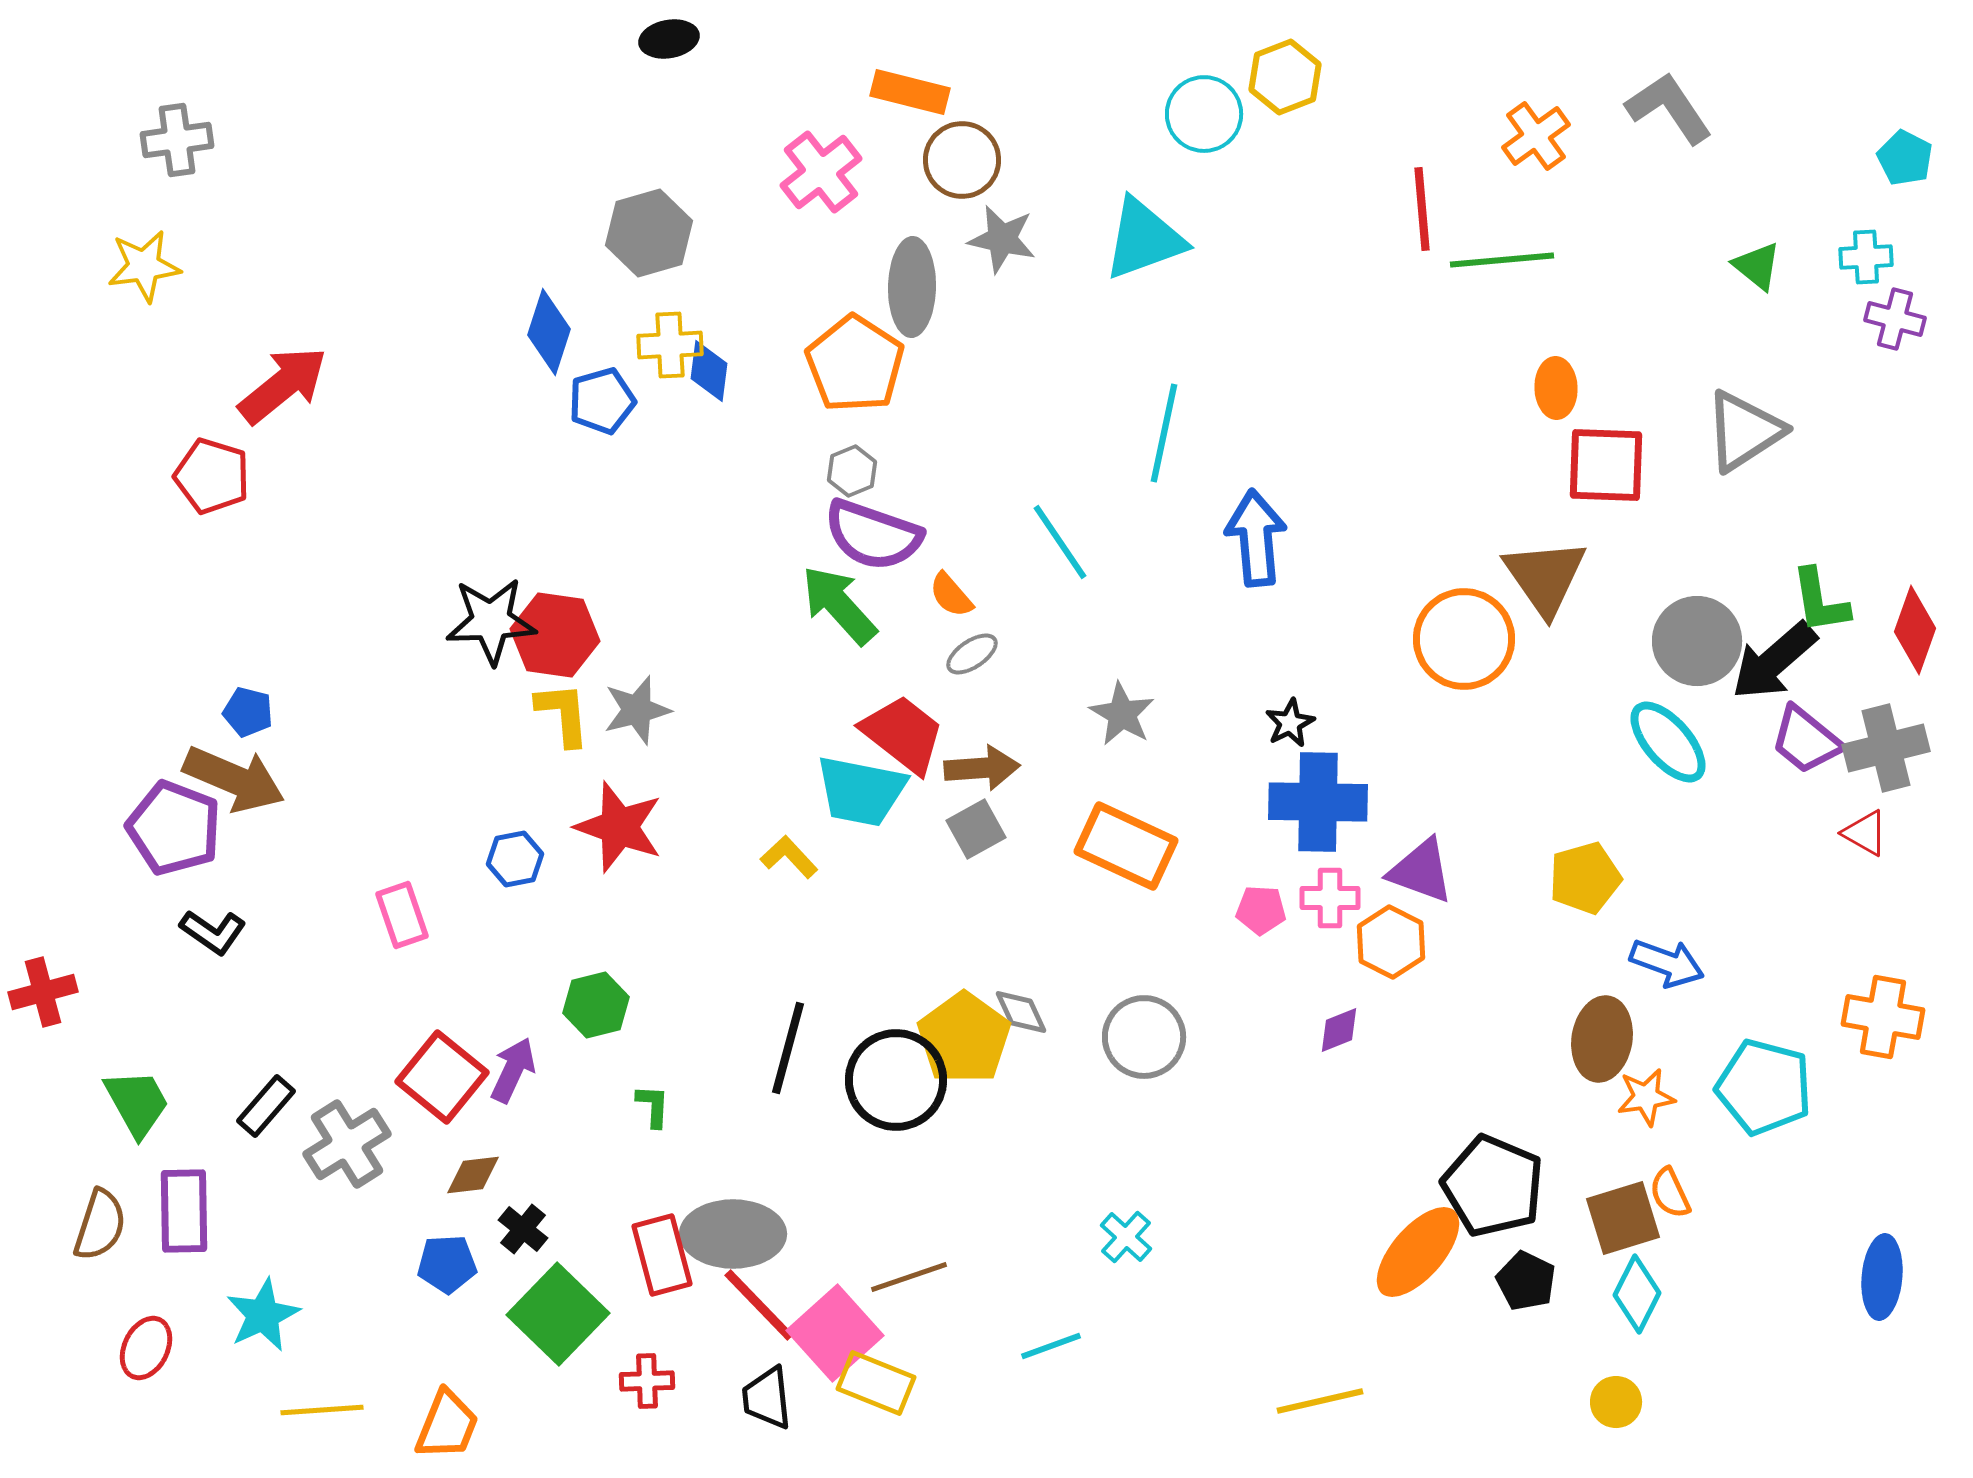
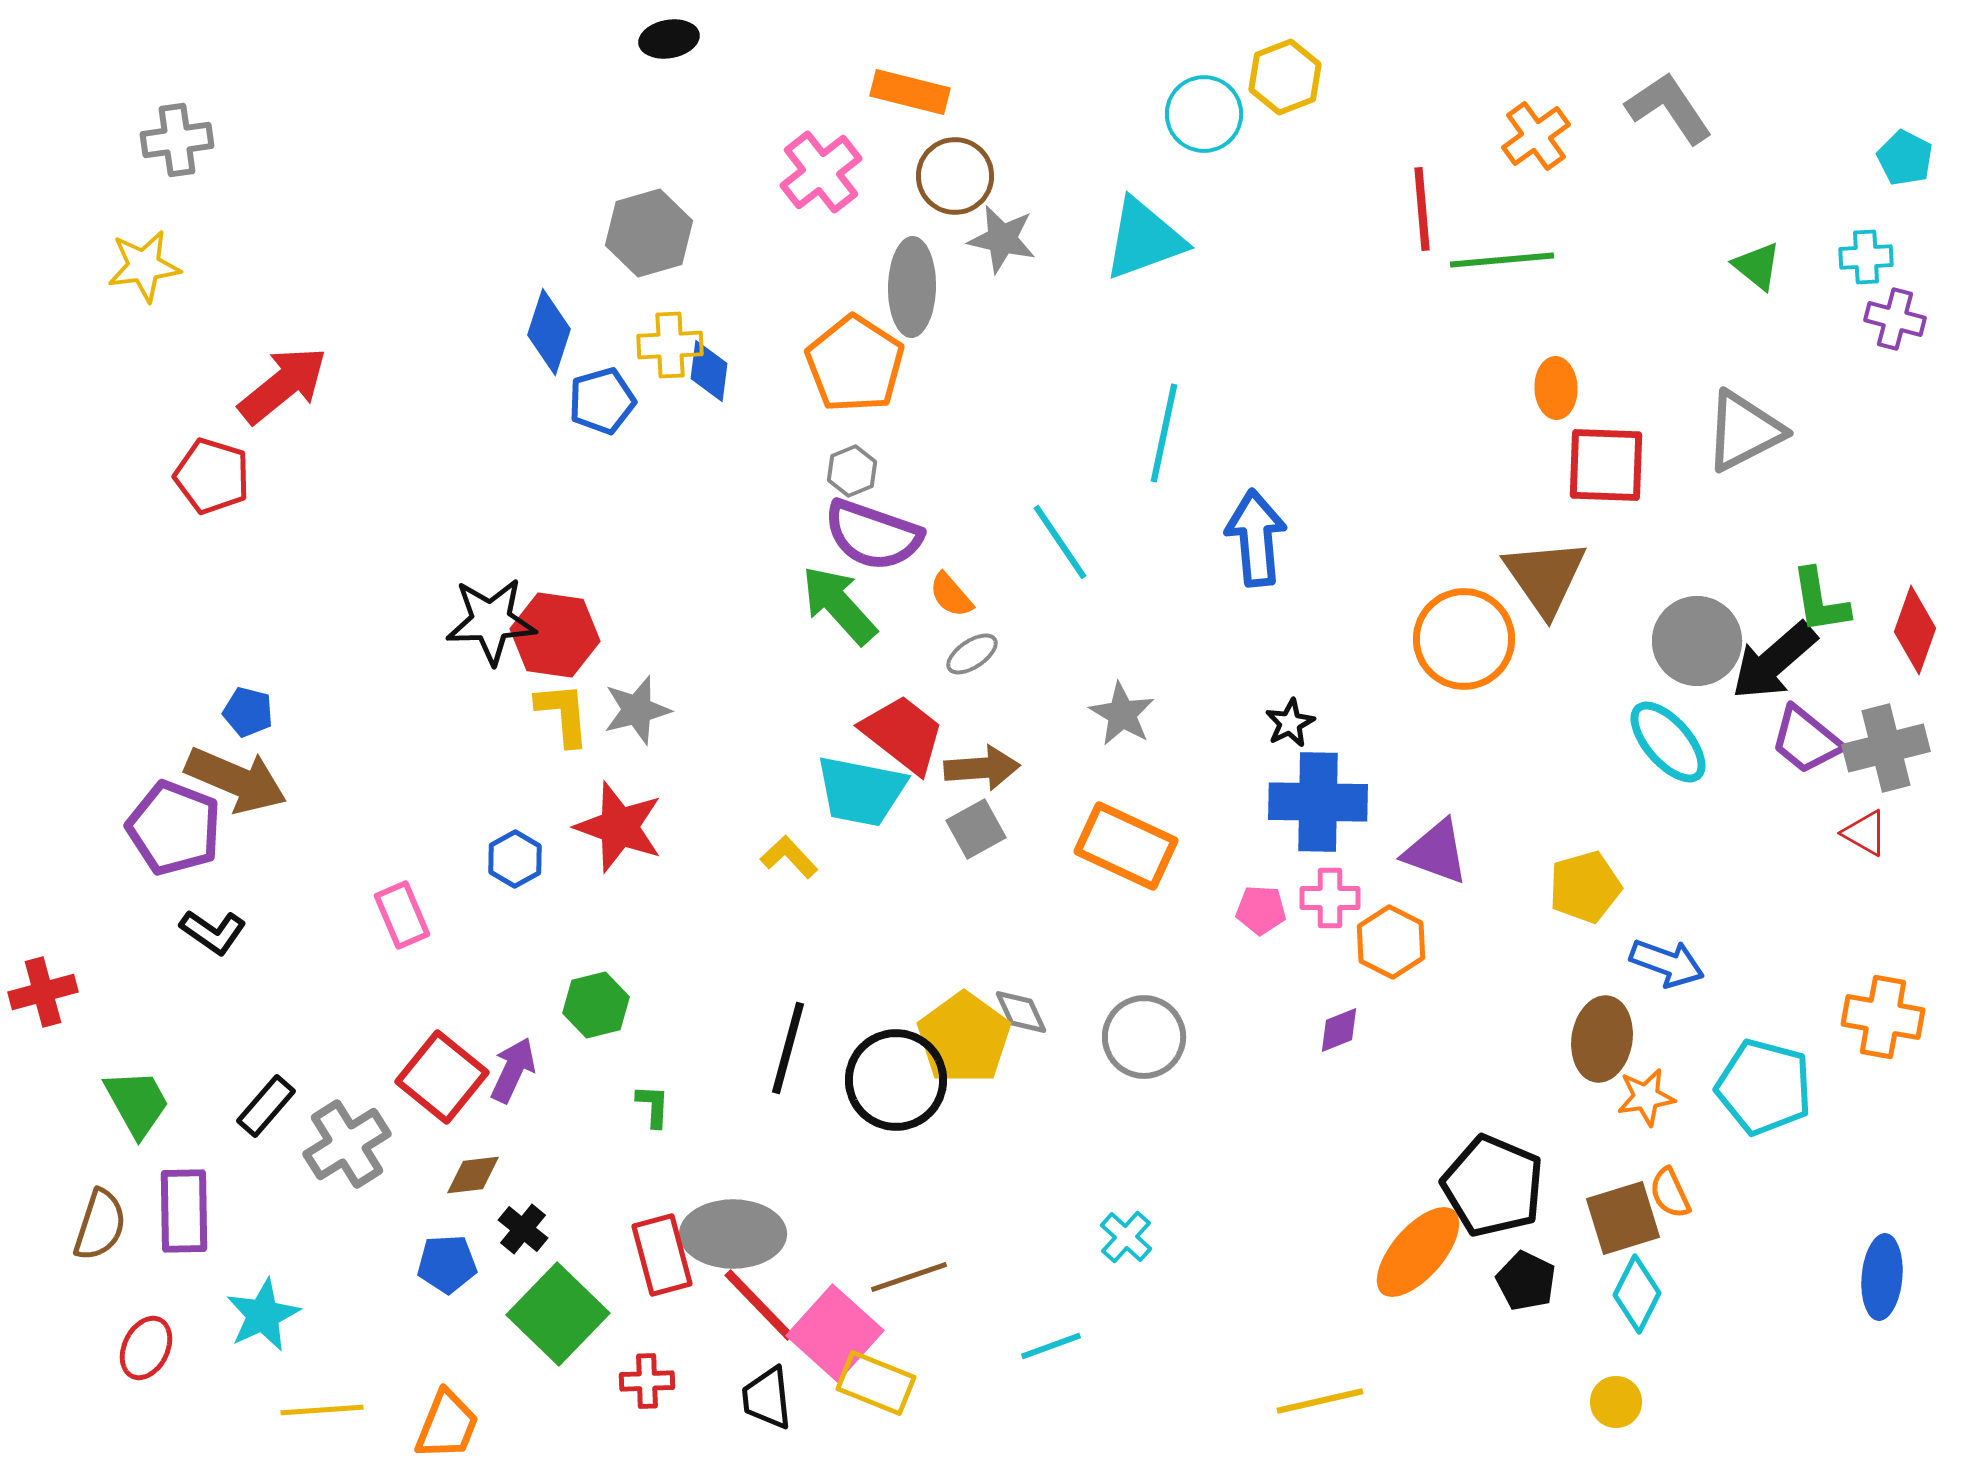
brown circle at (962, 160): moved 7 px left, 16 px down
gray triangle at (1744, 431): rotated 6 degrees clockwise
brown arrow at (234, 779): moved 2 px right, 1 px down
blue hexagon at (515, 859): rotated 18 degrees counterclockwise
purple triangle at (1421, 871): moved 15 px right, 19 px up
yellow pentagon at (1585, 878): moved 9 px down
pink rectangle at (402, 915): rotated 4 degrees counterclockwise
pink square at (835, 1333): rotated 6 degrees counterclockwise
